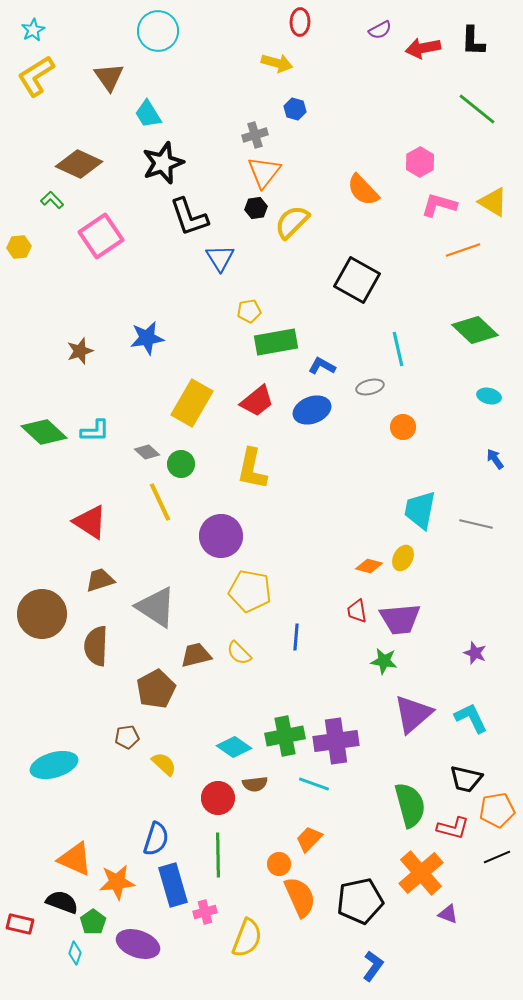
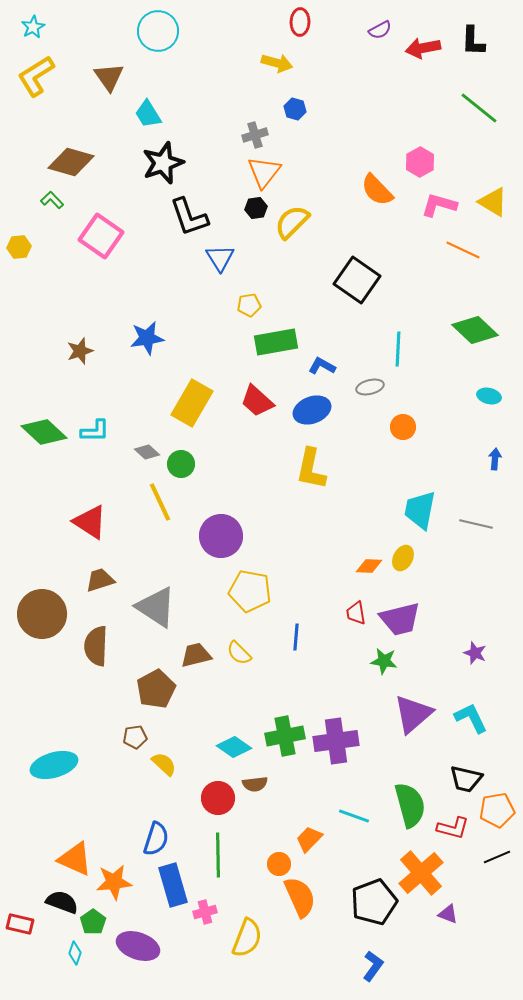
cyan star at (33, 30): moved 3 px up
green line at (477, 109): moved 2 px right, 1 px up
brown diamond at (79, 164): moved 8 px left, 2 px up; rotated 9 degrees counterclockwise
orange semicircle at (363, 190): moved 14 px right
pink square at (101, 236): rotated 21 degrees counterclockwise
orange line at (463, 250): rotated 44 degrees clockwise
black square at (357, 280): rotated 6 degrees clockwise
yellow pentagon at (249, 311): moved 6 px up
cyan line at (398, 349): rotated 16 degrees clockwise
red trapezoid at (257, 401): rotated 81 degrees clockwise
blue arrow at (495, 459): rotated 40 degrees clockwise
yellow L-shape at (252, 469): moved 59 px right
orange diamond at (369, 566): rotated 12 degrees counterclockwise
red trapezoid at (357, 611): moved 1 px left, 2 px down
purple trapezoid at (400, 619): rotated 9 degrees counterclockwise
brown pentagon at (127, 737): moved 8 px right
cyan line at (314, 784): moved 40 px right, 32 px down
orange star at (117, 882): moved 3 px left
black pentagon at (360, 901): moved 14 px right, 1 px down; rotated 9 degrees counterclockwise
purple ellipse at (138, 944): moved 2 px down
